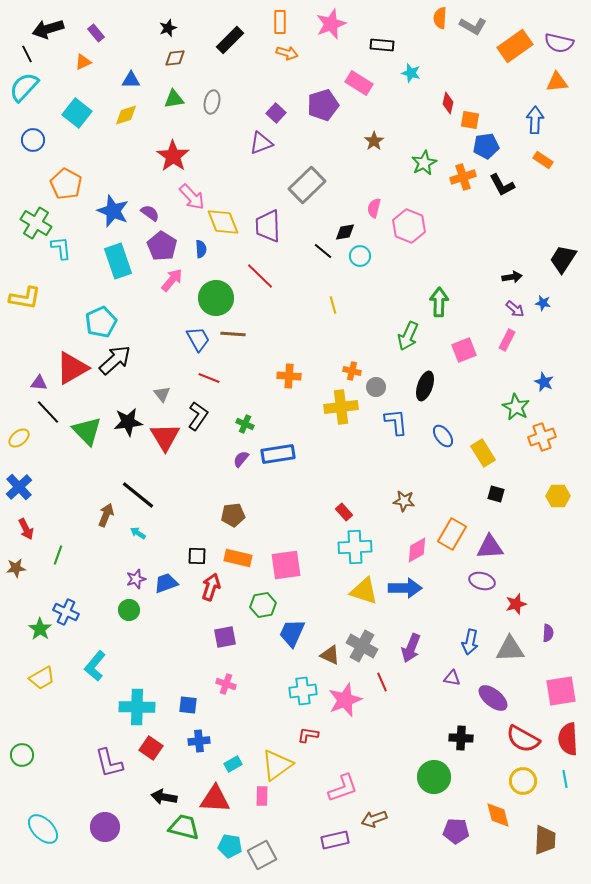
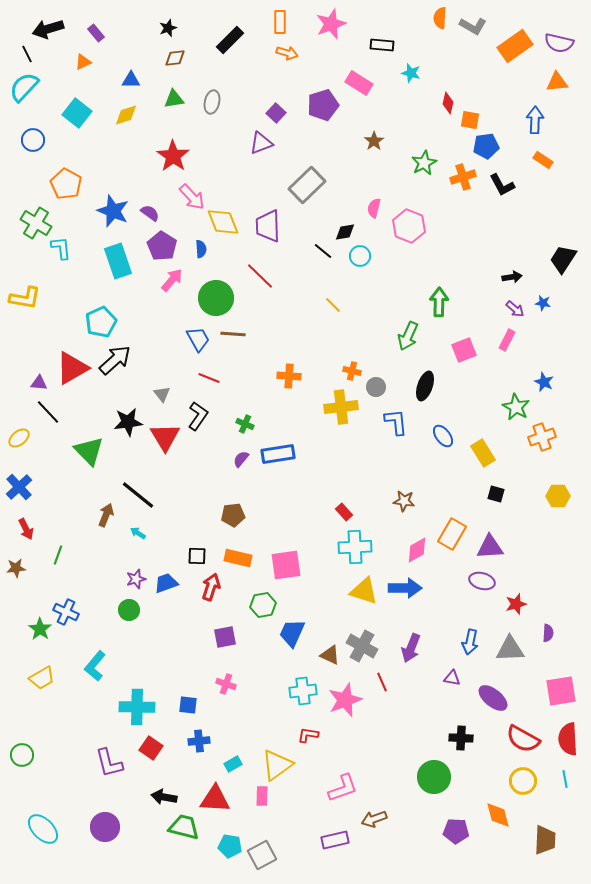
yellow line at (333, 305): rotated 30 degrees counterclockwise
green triangle at (87, 431): moved 2 px right, 20 px down
